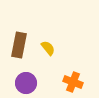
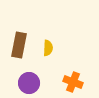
yellow semicircle: rotated 42 degrees clockwise
purple circle: moved 3 px right
